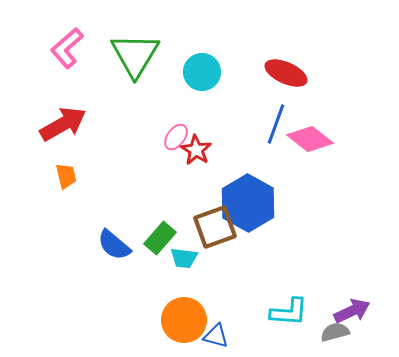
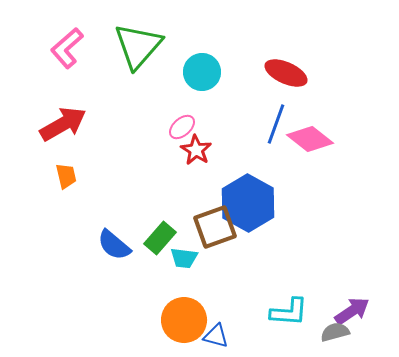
green triangle: moved 3 px right, 9 px up; rotated 10 degrees clockwise
pink ellipse: moved 6 px right, 10 px up; rotated 12 degrees clockwise
purple arrow: rotated 9 degrees counterclockwise
